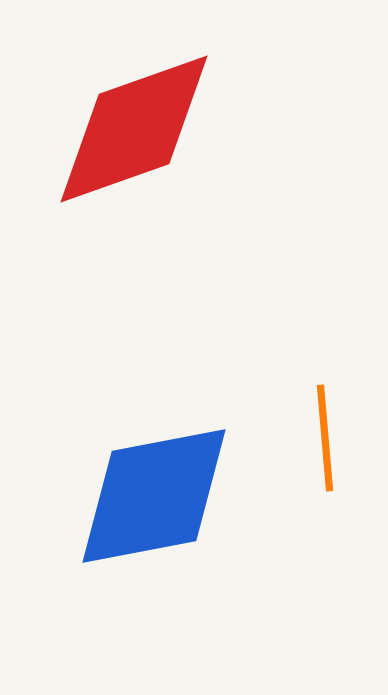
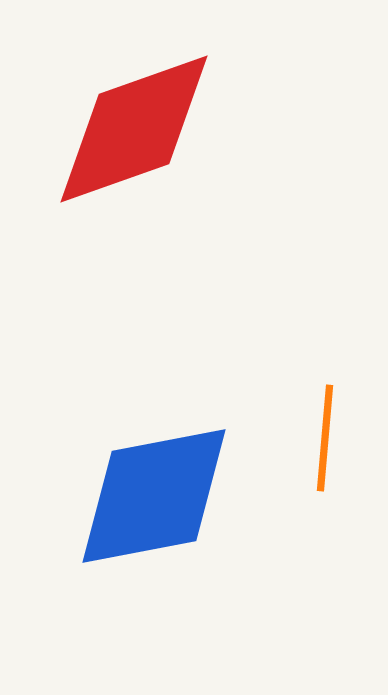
orange line: rotated 10 degrees clockwise
